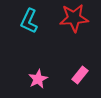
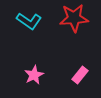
cyan L-shape: rotated 80 degrees counterclockwise
pink star: moved 4 px left, 4 px up
